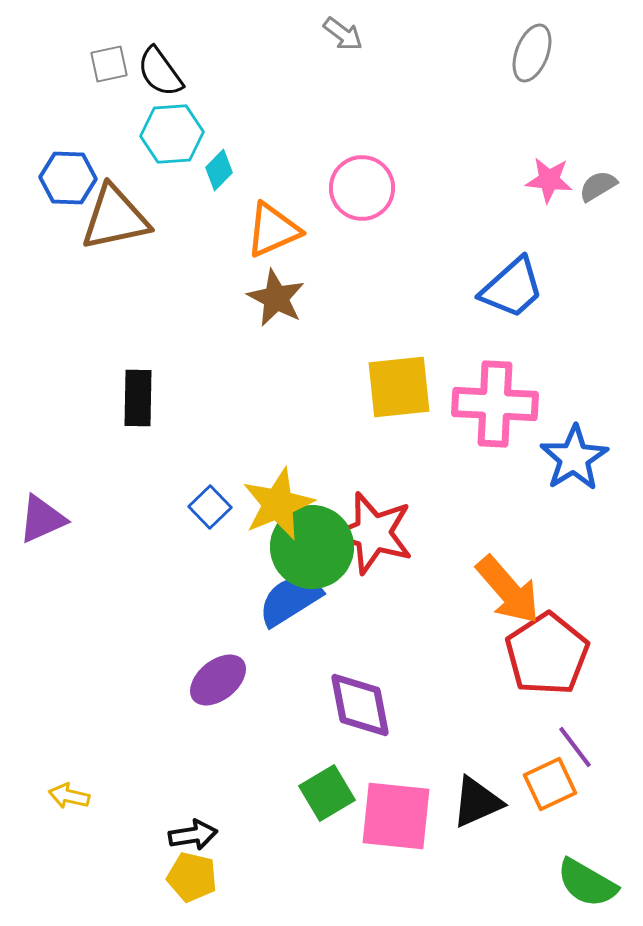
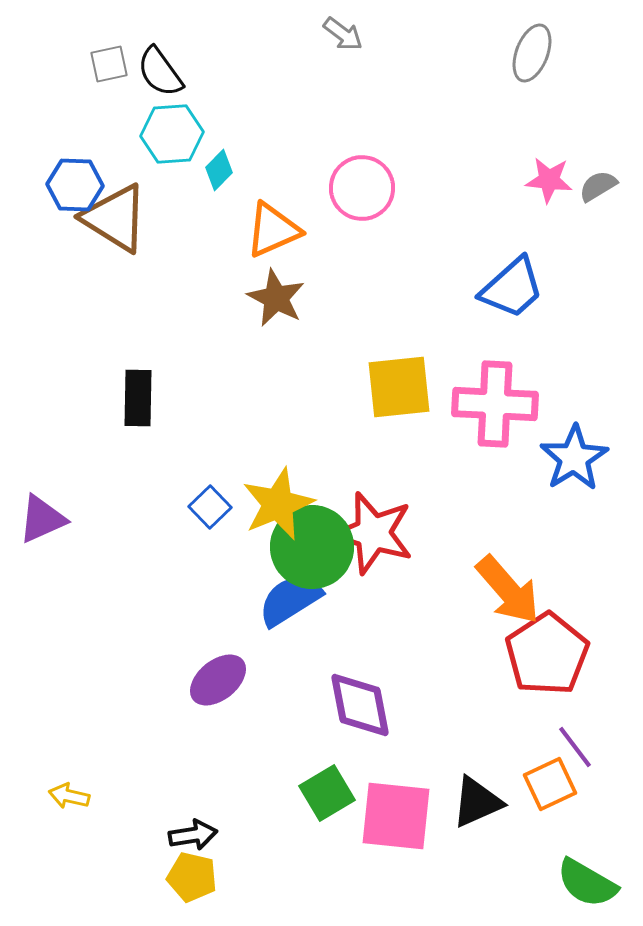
blue hexagon: moved 7 px right, 7 px down
brown triangle: rotated 44 degrees clockwise
